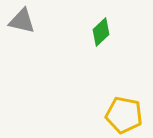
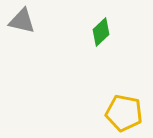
yellow pentagon: moved 2 px up
